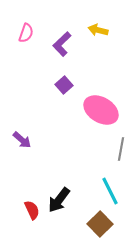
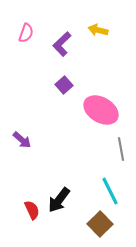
gray line: rotated 20 degrees counterclockwise
